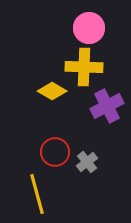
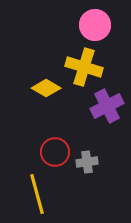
pink circle: moved 6 px right, 3 px up
yellow cross: rotated 15 degrees clockwise
yellow diamond: moved 6 px left, 3 px up
gray cross: rotated 30 degrees clockwise
